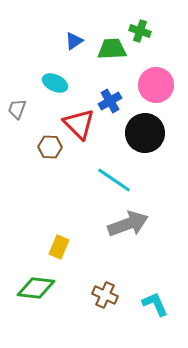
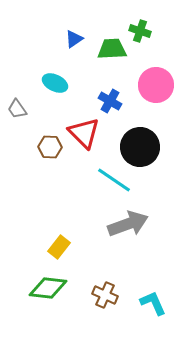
blue triangle: moved 2 px up
blue cross: rotated 30 degrees counterclockwise
gray trapezoid: rotated 55 degrees counterclockwise
red triangle: moved 5 px right, 9 px down
black circle: moved 5 px left, 14 px down
yellow rectangle: rotated 15 degrees clockwise
green diamond: moved 12 px right
cyan L-shape: moved 2 px left, 1 px up
